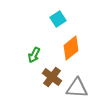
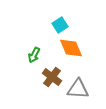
cyan square: moved 2 px right, 6 px down
orange diamond: rotated 75 degrees counterclockwise
gray triangle: moved 1 px right, 1 px down
